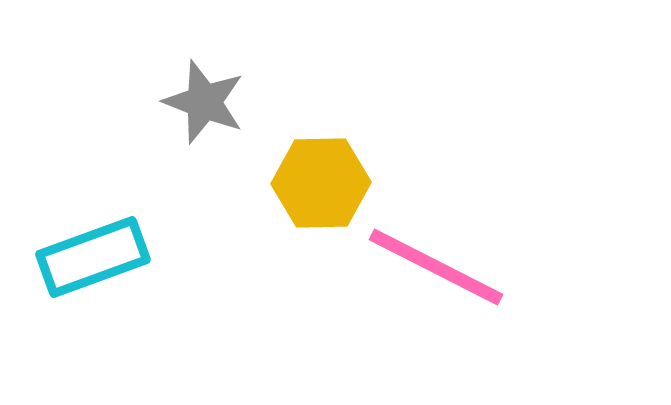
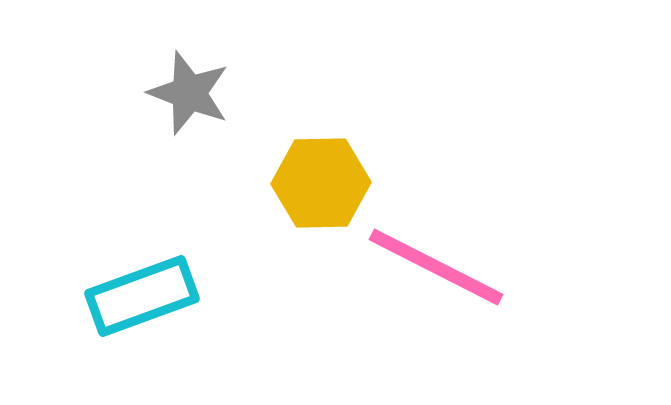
gray star: moved 15 px left, 9 px up
cyan rectangle: moved 49 px right, 39 px down
